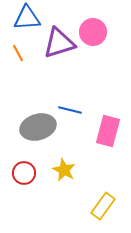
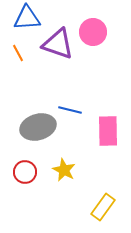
purple triangle: moved 1 px left, 1 px down; rotated 36 degrees clockwise
pink rectangle: rotated 16 degrees counterclockwise
red circle: moved 1 px right, 1 px up
yellow rectangle: moved 1 px down
